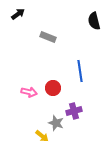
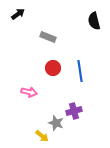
red circle: moved 20 px up
